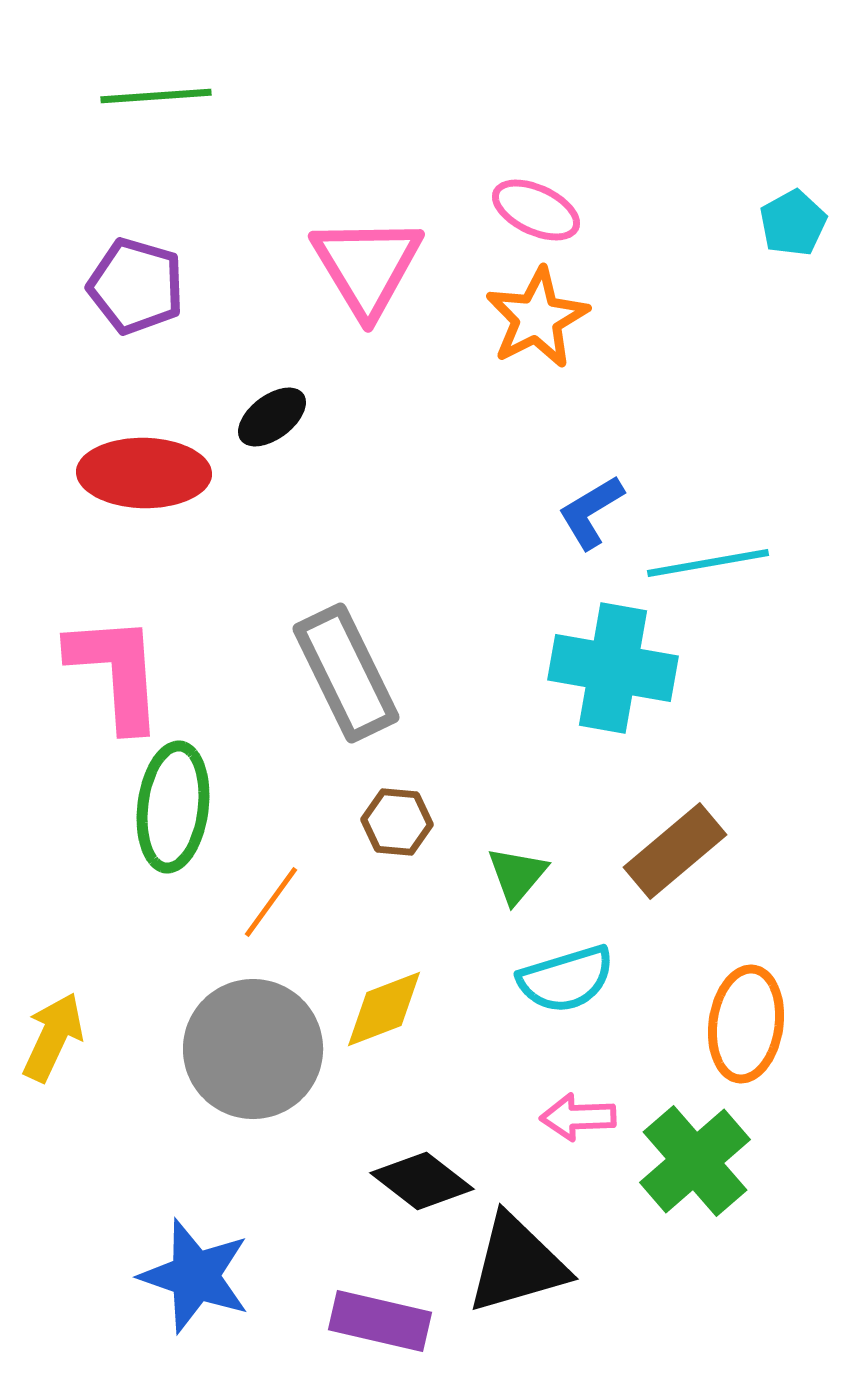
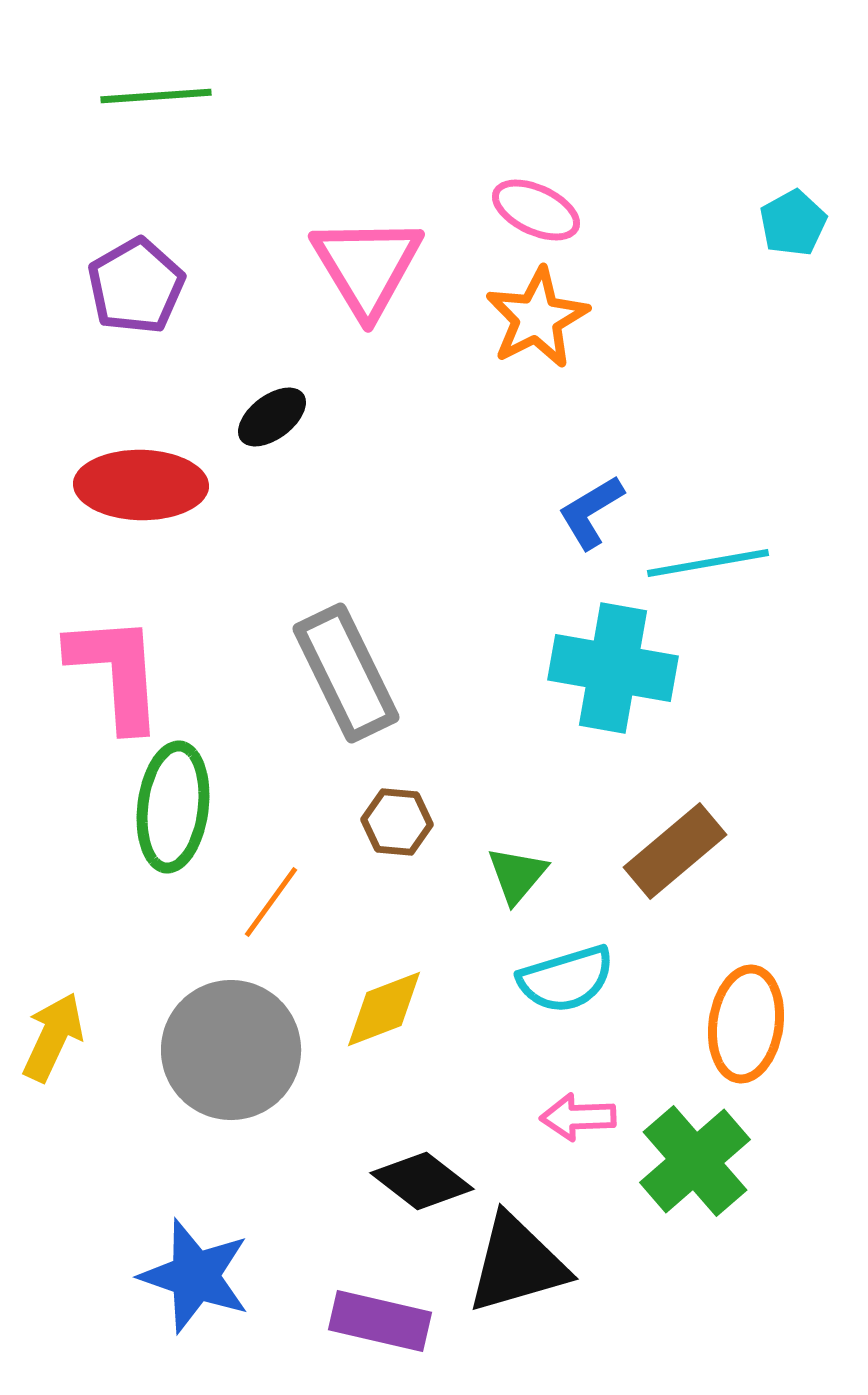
purple pentagon: rotated 26 degrees clockwise
red ellipse: moved 3 px left, 12 px down
gray circle: moved 22 px left, 1 px down
